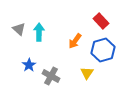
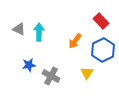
gray triangle: rotated 16 degrees counterclockwise
blue hexagon: rotated 10 degrees counterclockwise
blue star: rotated 24 degrees clockwise
